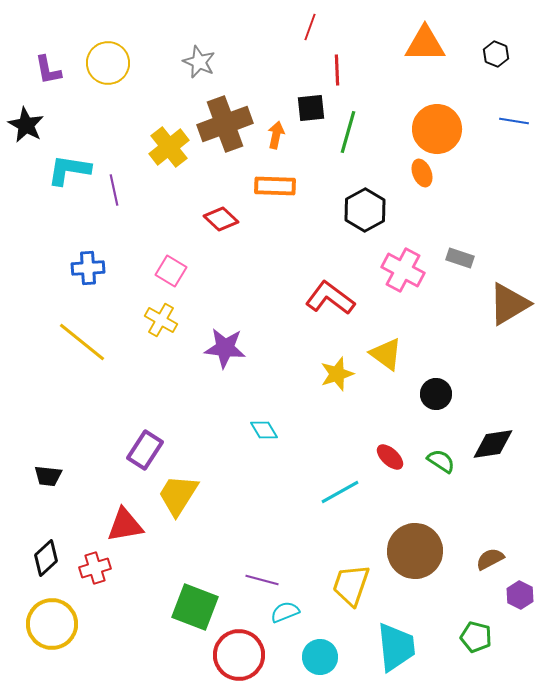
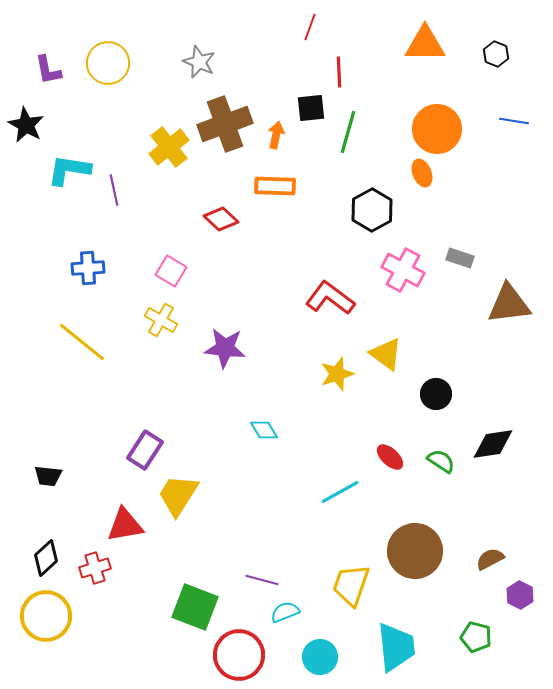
red line at (337, 70): moved 2 px right, 2 px down
black hexagon at (365, 210): moved 7 px right
brown triangle at (509, 304): rotated 24 degrees clockwise
yellow circle at (52, 624): moved 6 px left, 8 px up
